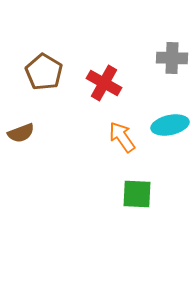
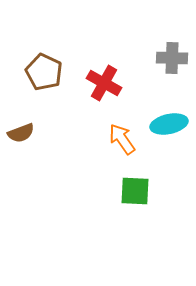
brown pentagon: rotated 6 degrees counterclockwise
cyan ellipse: moved 1 px left, 1 px up
orange arrow: moved 2 px down
green square: moved 2 px left, 3 px up
